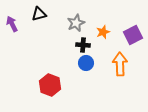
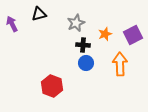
orange star: moved 2 px right, 2 px down
red hexagon: moved 2 px right, 1 px down
